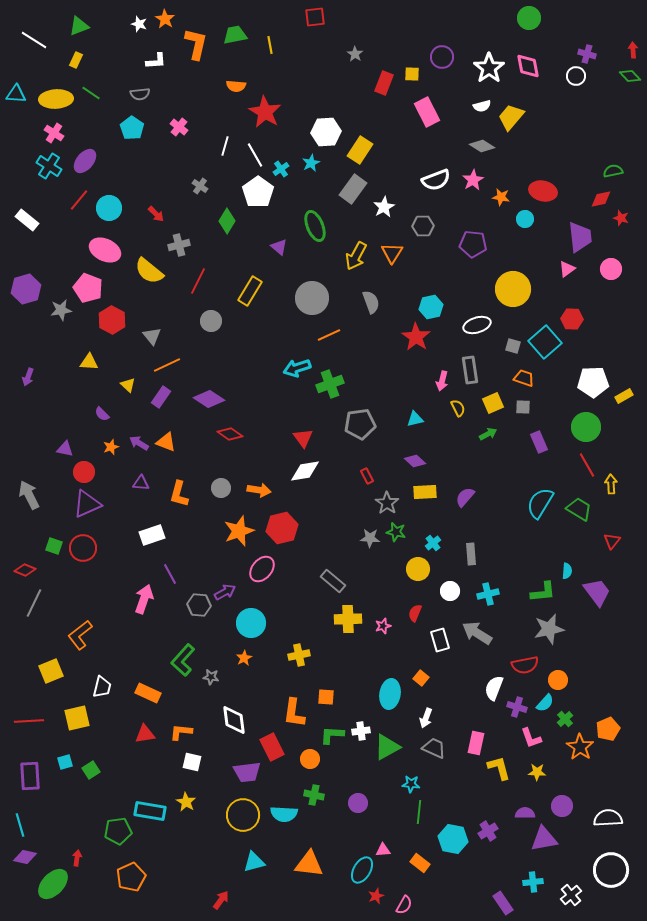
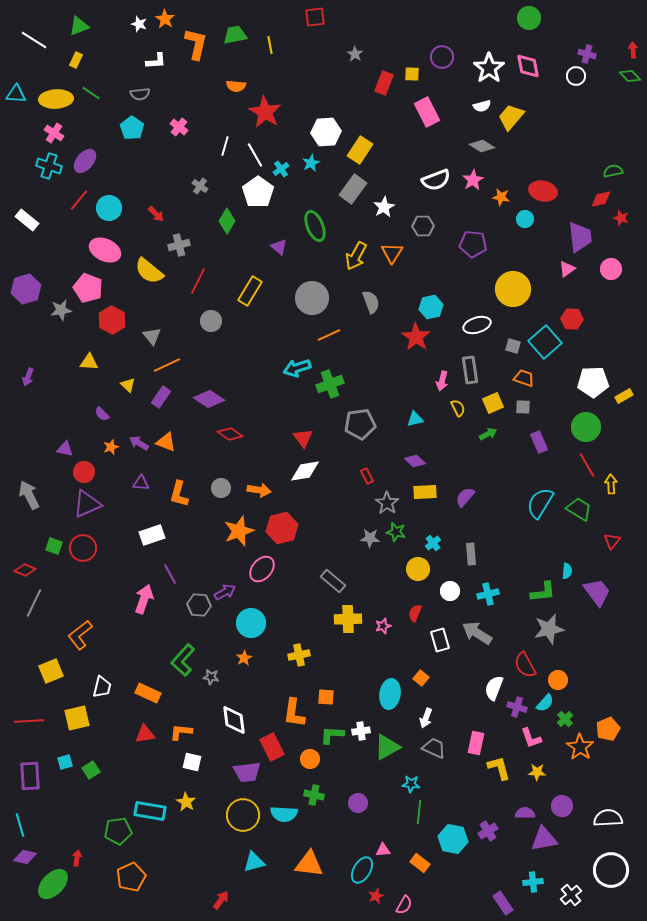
cyan cross at (49, 166): rotated 15 degrees counterclockwise
red semicircle at (525, 665): rotated 72 degrees clockwise
